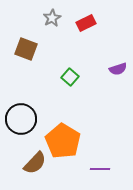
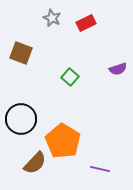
gray star: rotated 18 degrees counterclockwise
brown square: moved 5 px left, 4 px down
purple line: rotated 12 degrees clockwise
